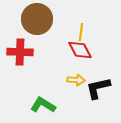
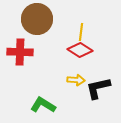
red diamond: rotated 30 degrees counterclockwise
